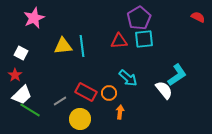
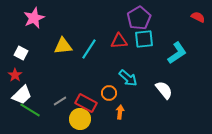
cyan line: moved 7 px right, 3 px down; rotated 40 degrees clockwise
cyan L-shape: moved 22 px up
red rectangle: moved 11 px down
